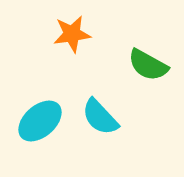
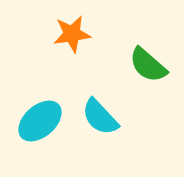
green semicircle: rotated 12 degrees clockwise
